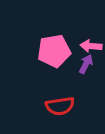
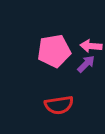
purple arrow: rotated 18 degrees clockwise
red semicircle: moved 1 px left, 1 px up
